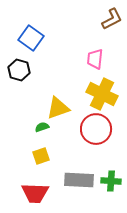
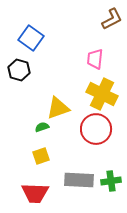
green cross: rotated 12 degrees counterclockwise
